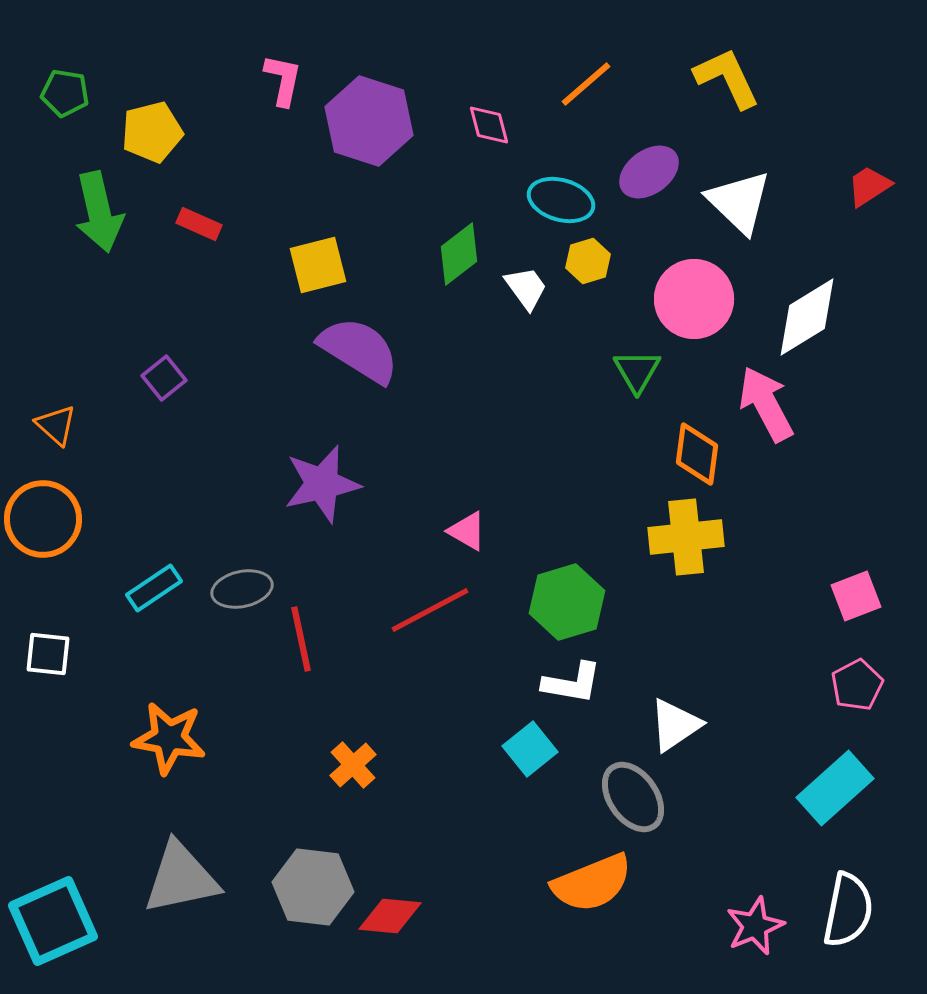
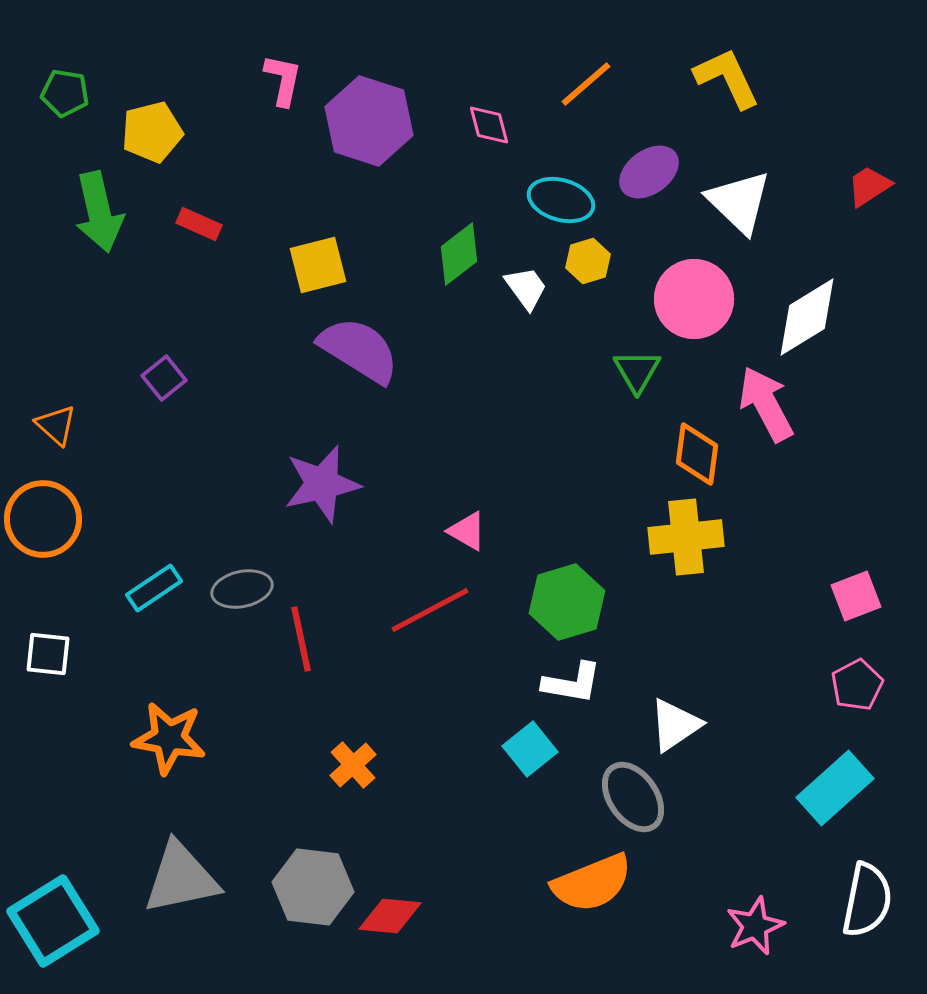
white semicircle at (848, 910): moved 19 px right, 10 px up
cyan square at (53, 921): rotated 8 degrees counterclockwise
